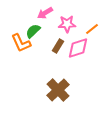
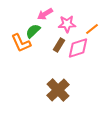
pink arrow: moved 1 px down
brown rectangle: moved 1 px right, 1 px up
